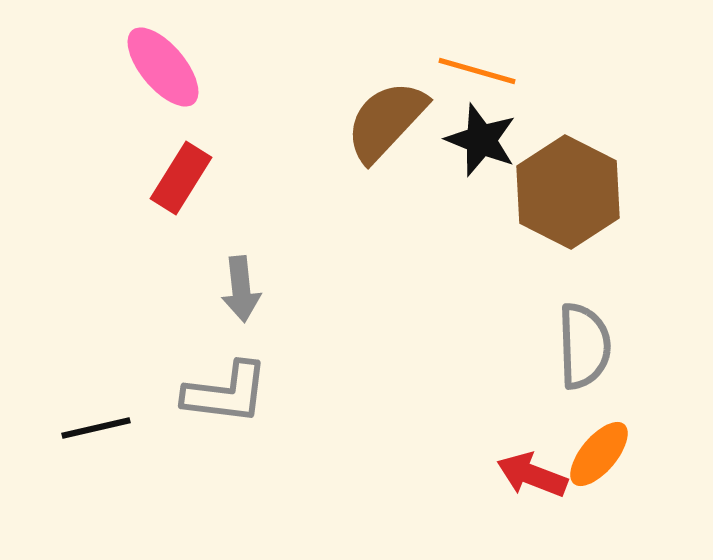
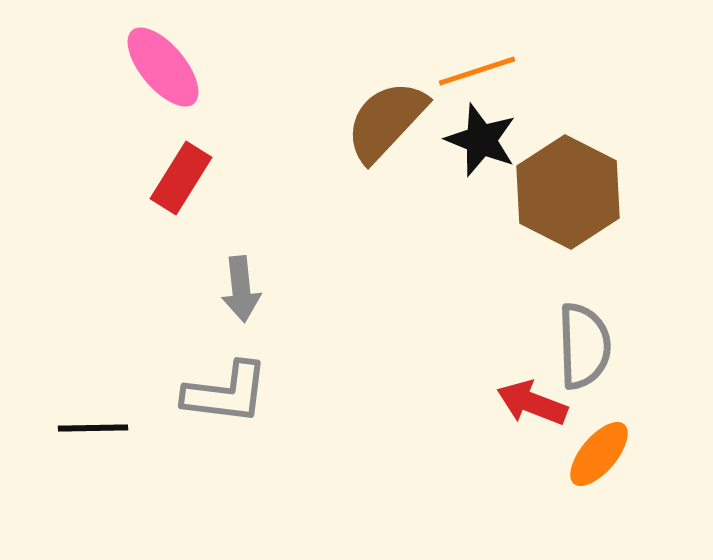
orange line: rotated 34 degrees counterclockwise
black line: moved 3 px left; rotated 12 degrees clockwise
red arrow: moved 72 px up
